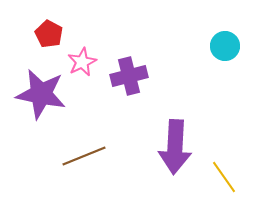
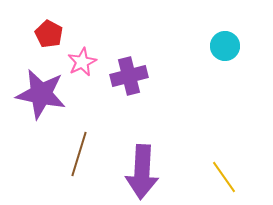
purple arrow: moved 33 px left, 25 px down
brown line: moved 5 px left, 2 px up; rotated 51 degrees counterclockwise
